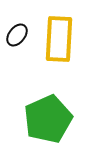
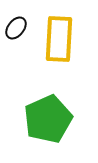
black ellipse: moved 1 px left, 7 px up
